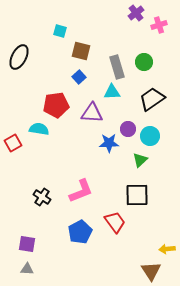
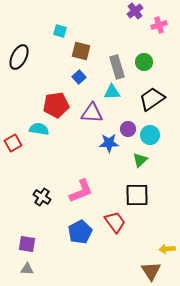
purple cross: moved 1 px left, 2 px up
cyan circle: moved 1 px up
